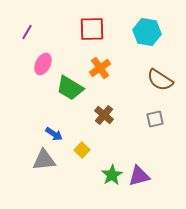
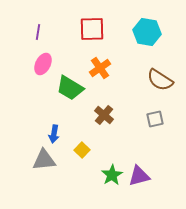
purple line: moved 11 px right; rotated 21 degrees counterclockwise
blue arrow: rotated 66 degrees clockwise
